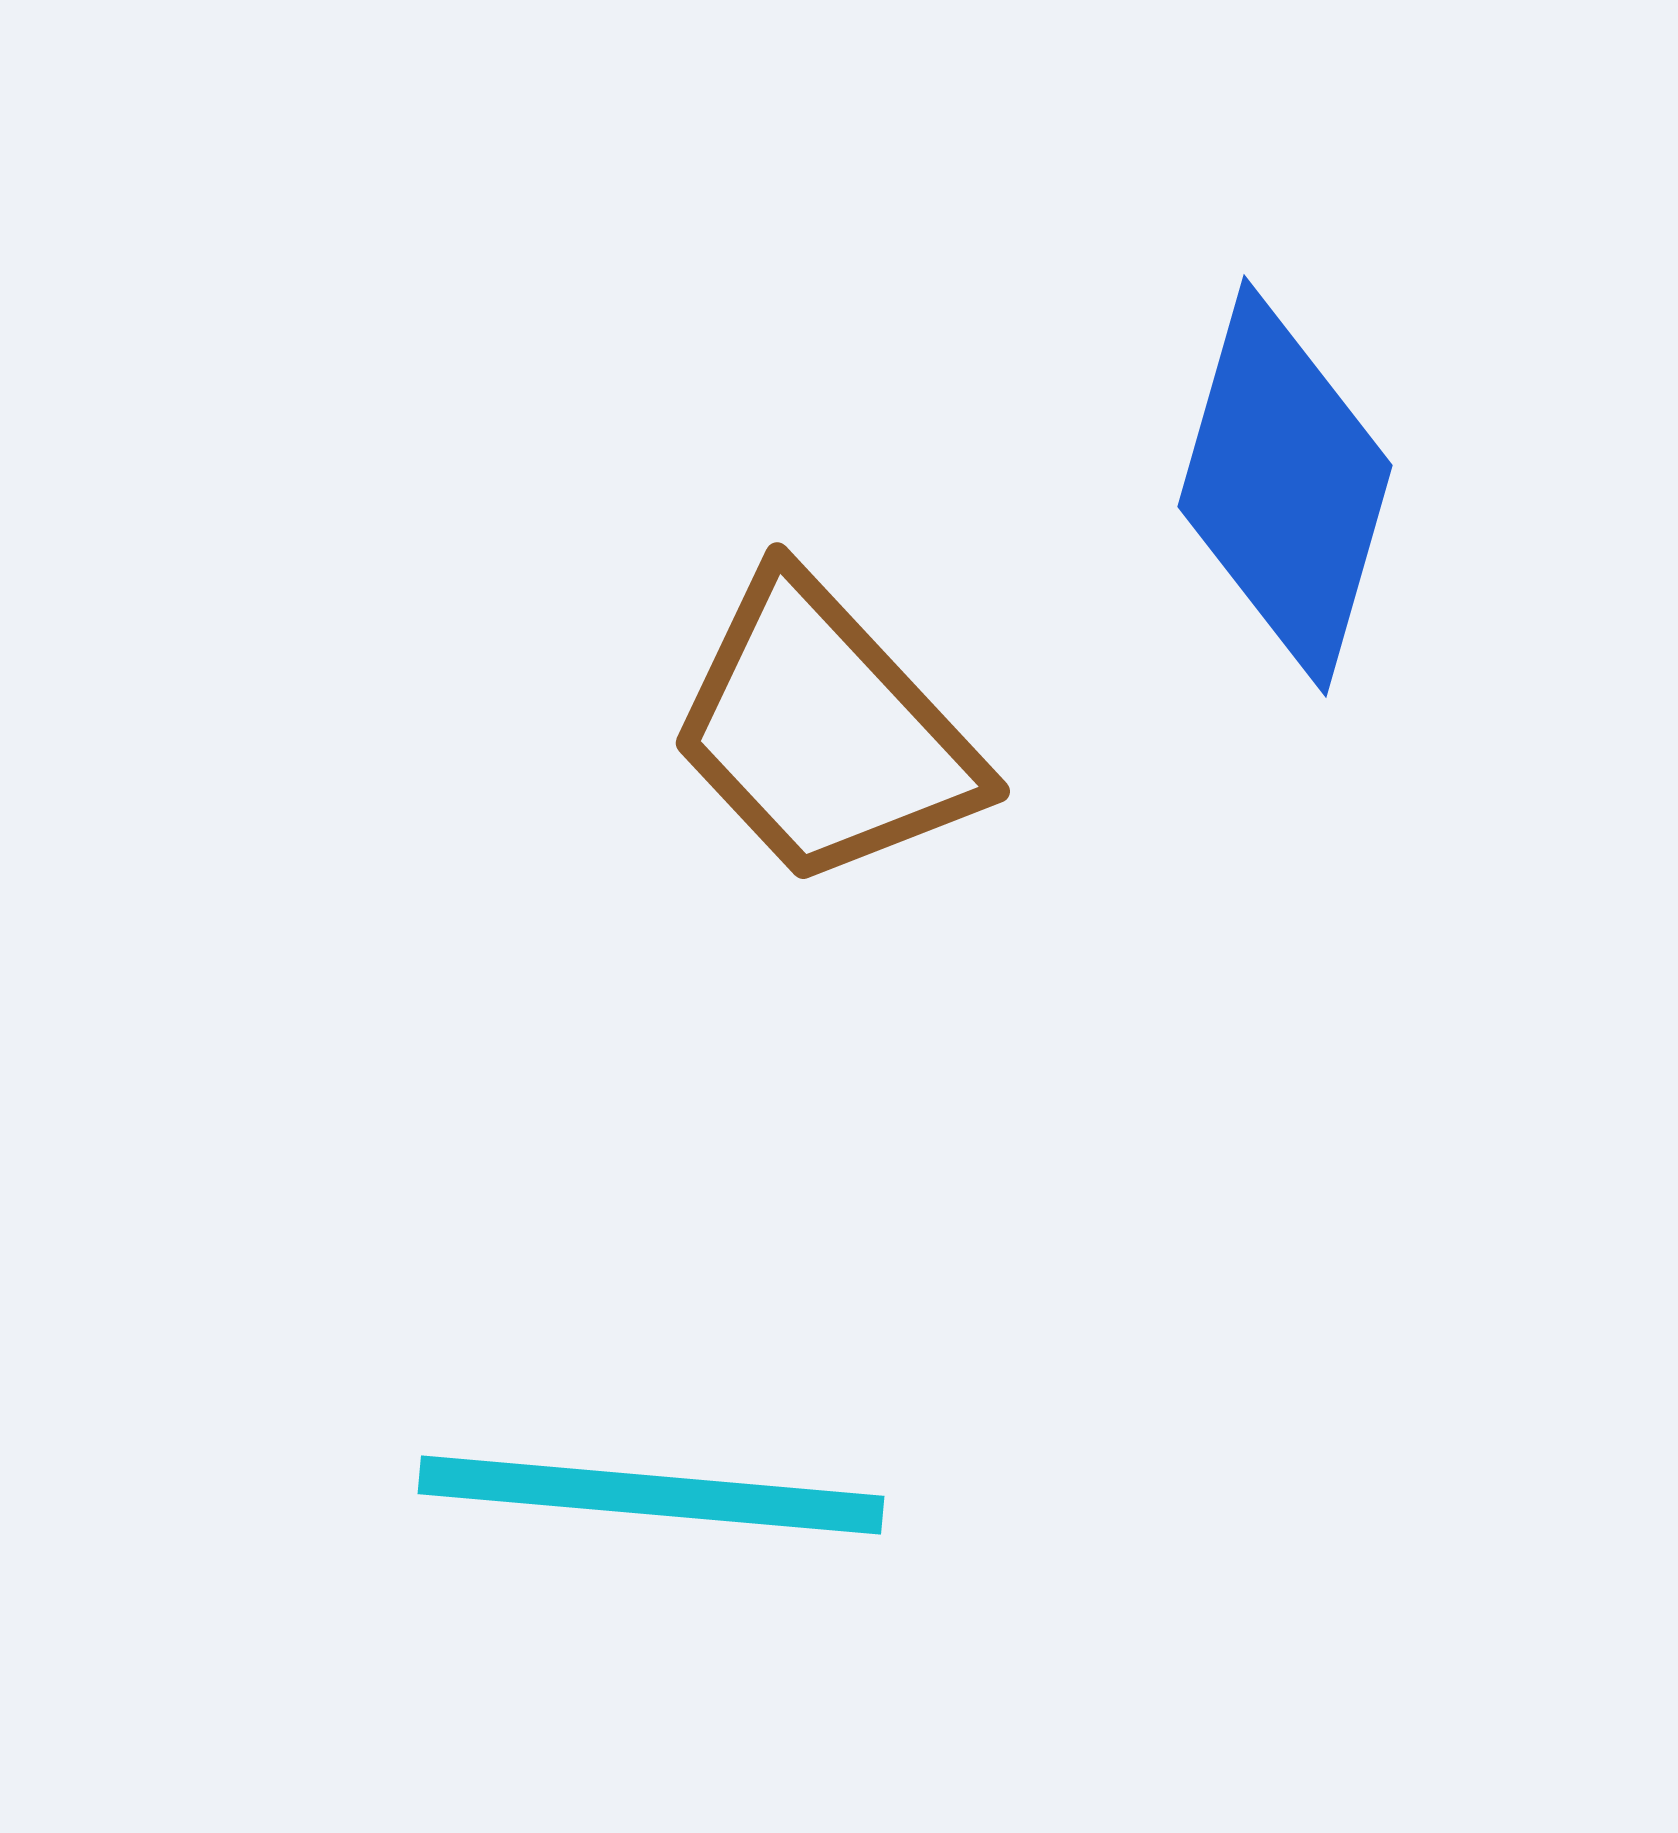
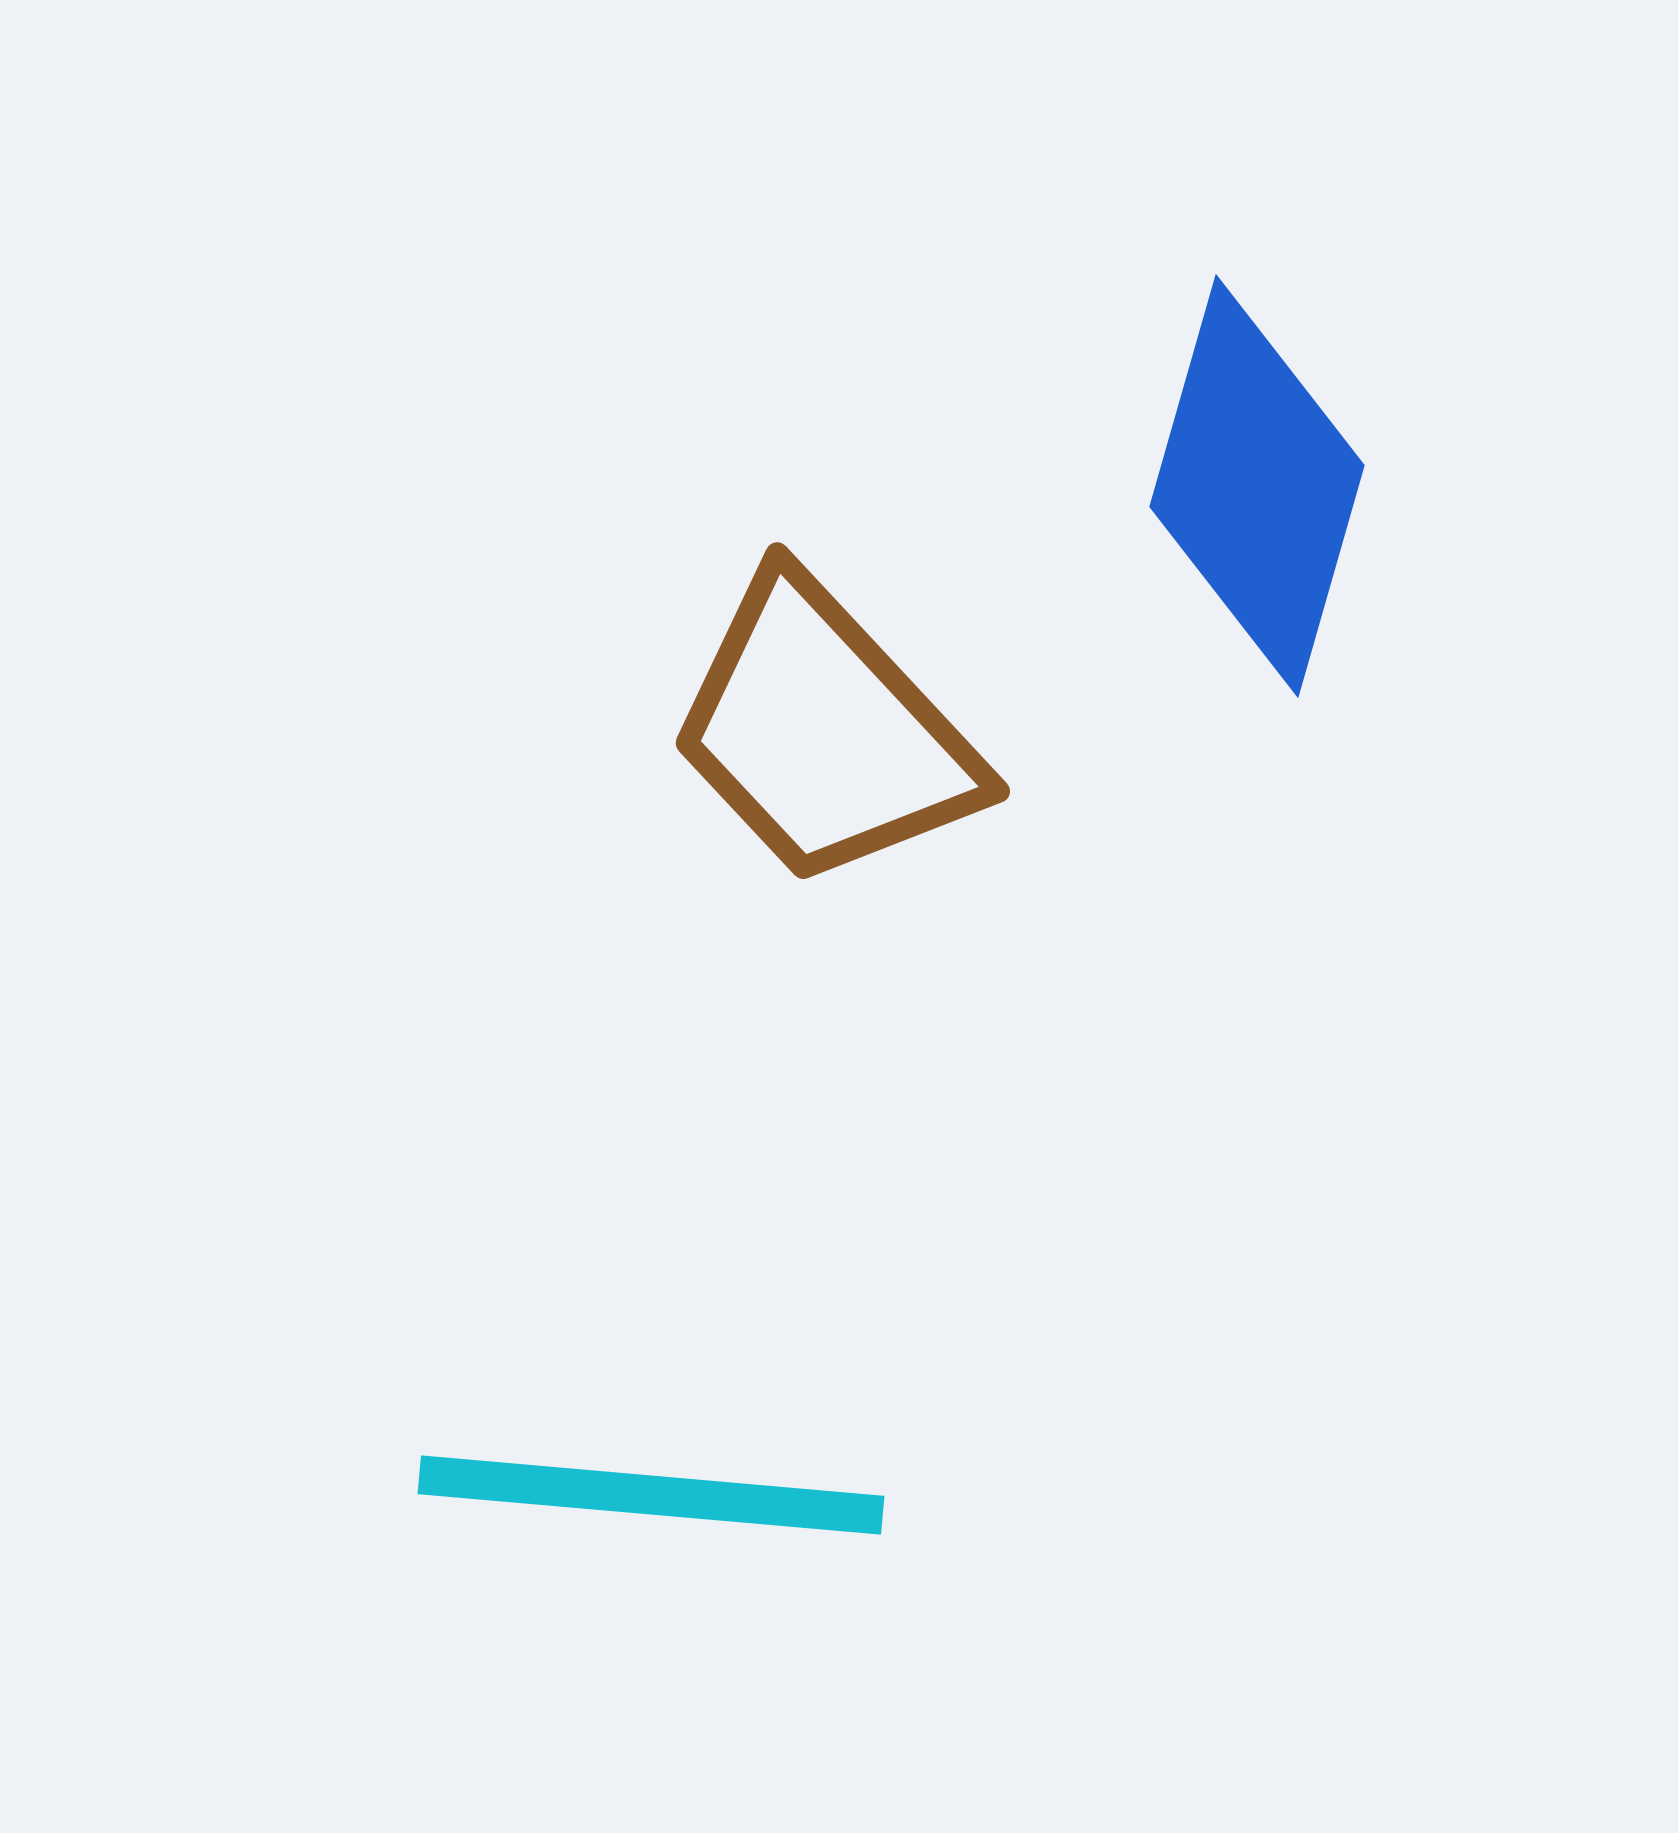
blue diamond: moved 28 px left
